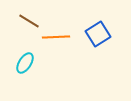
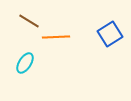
blue square: moved 12 px right
